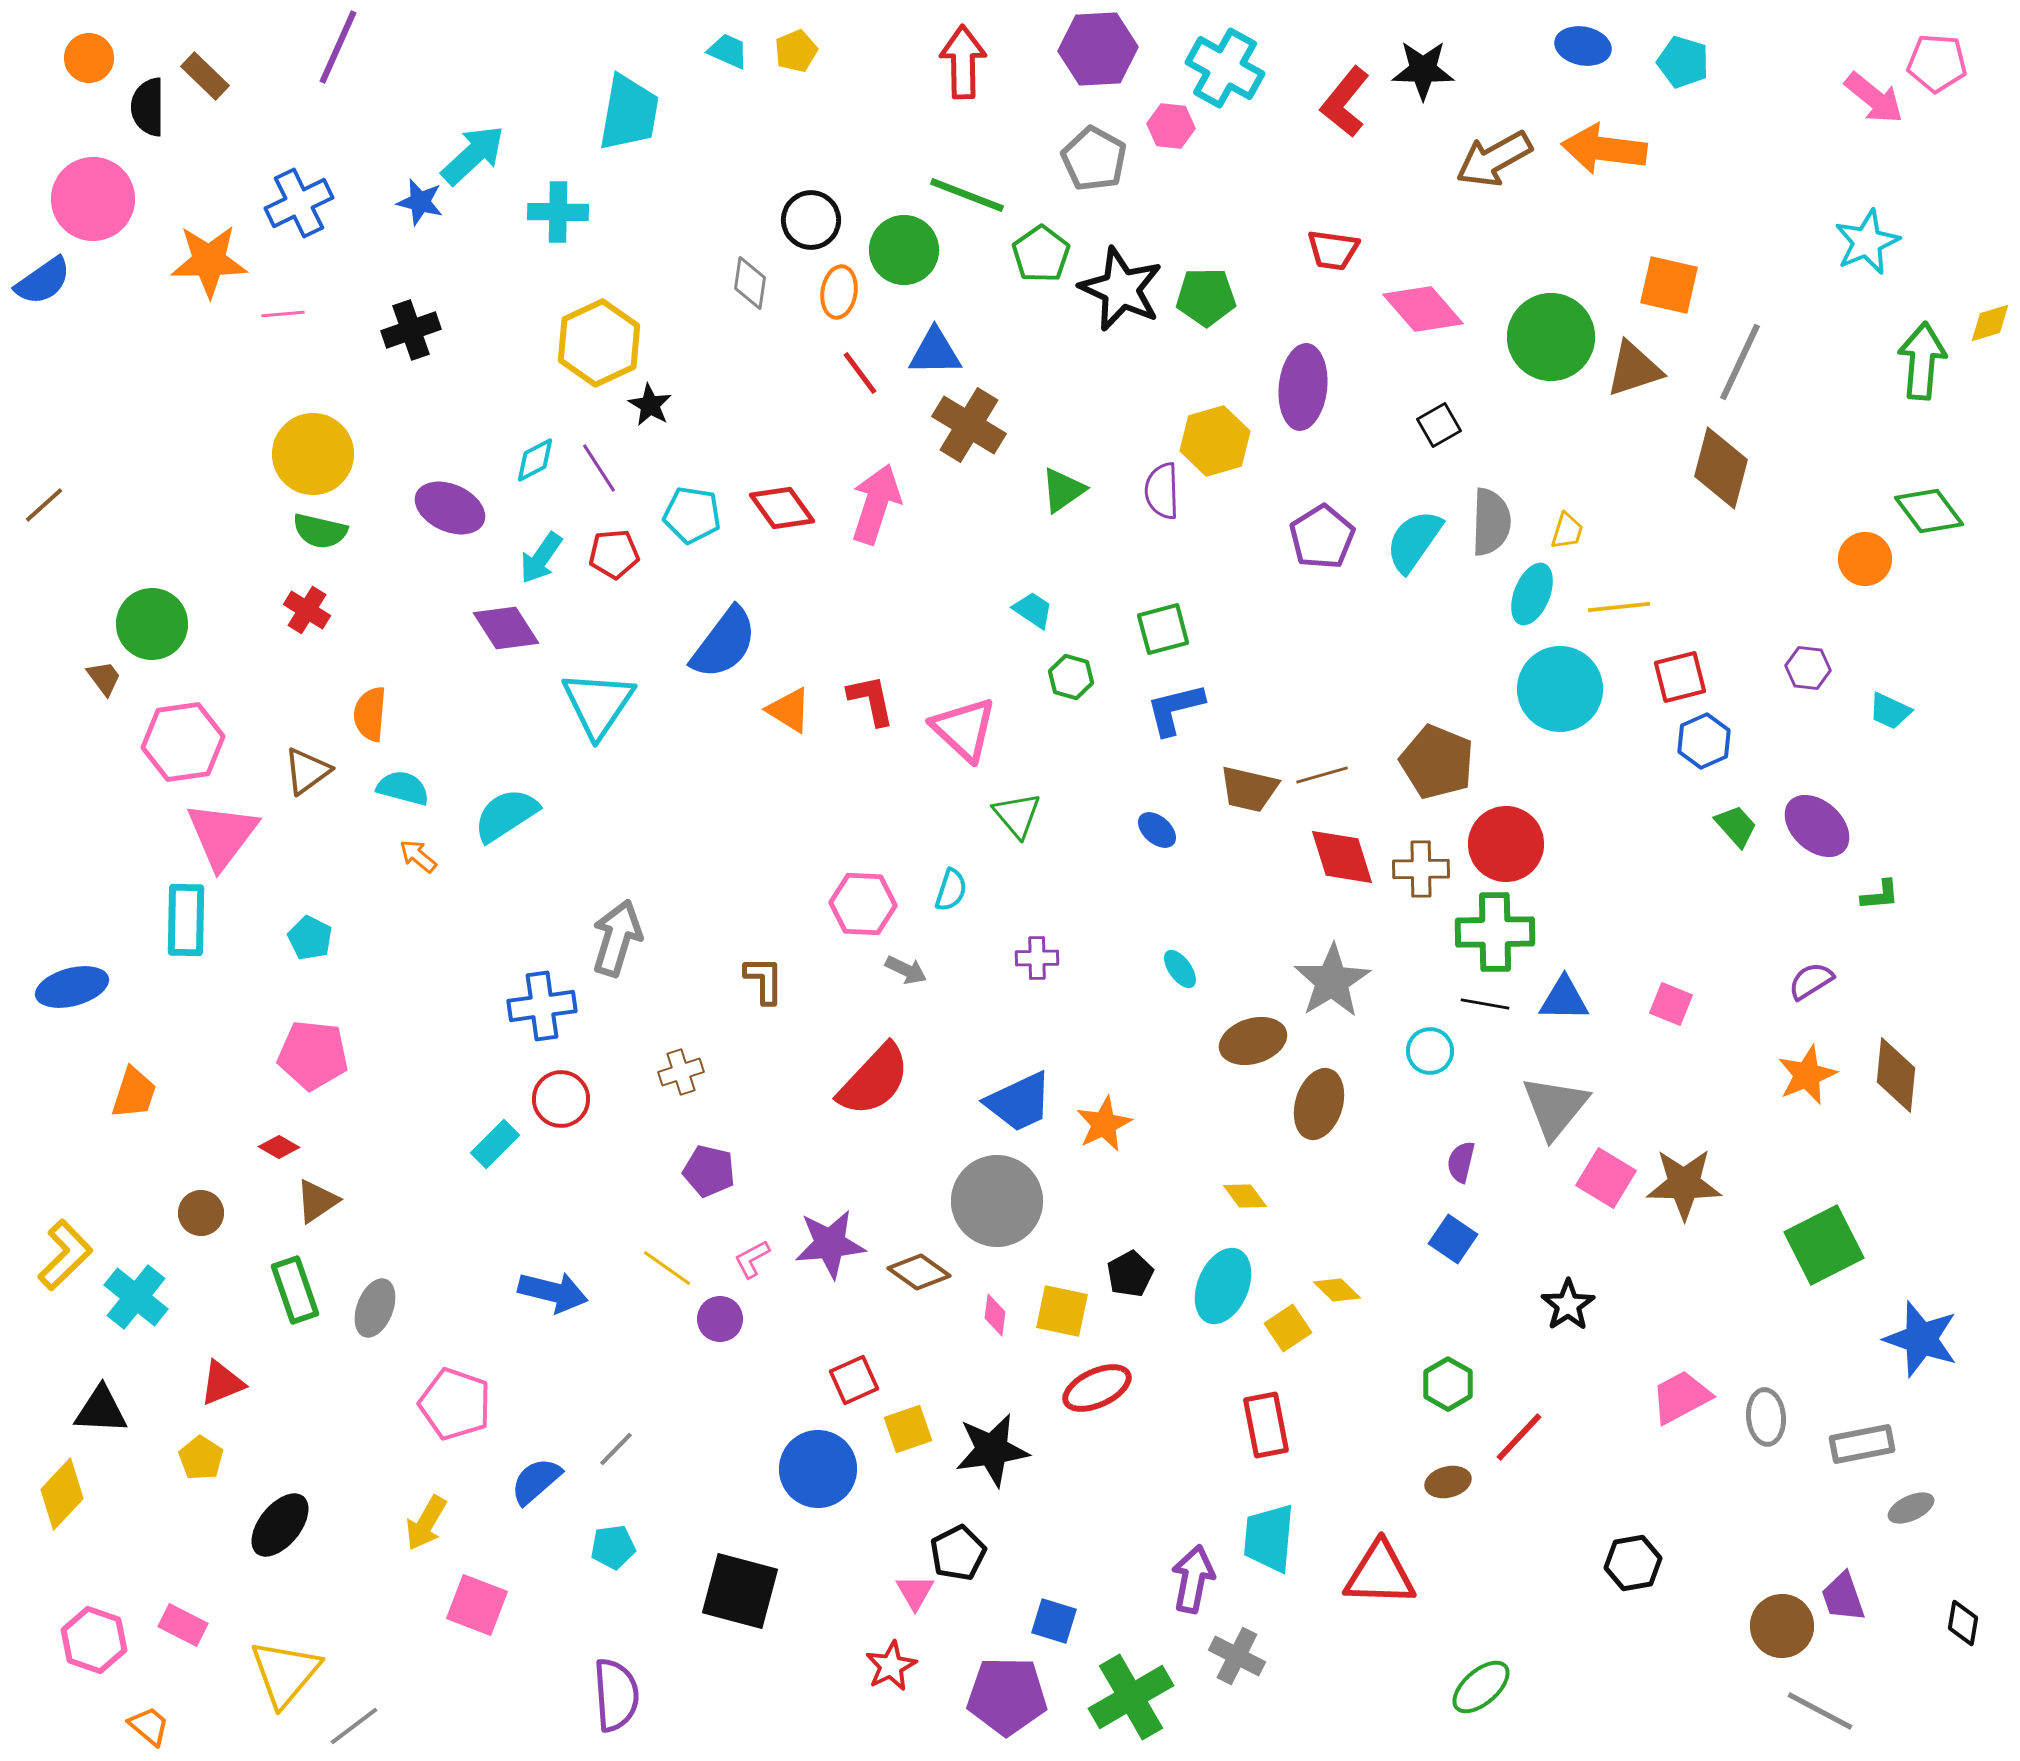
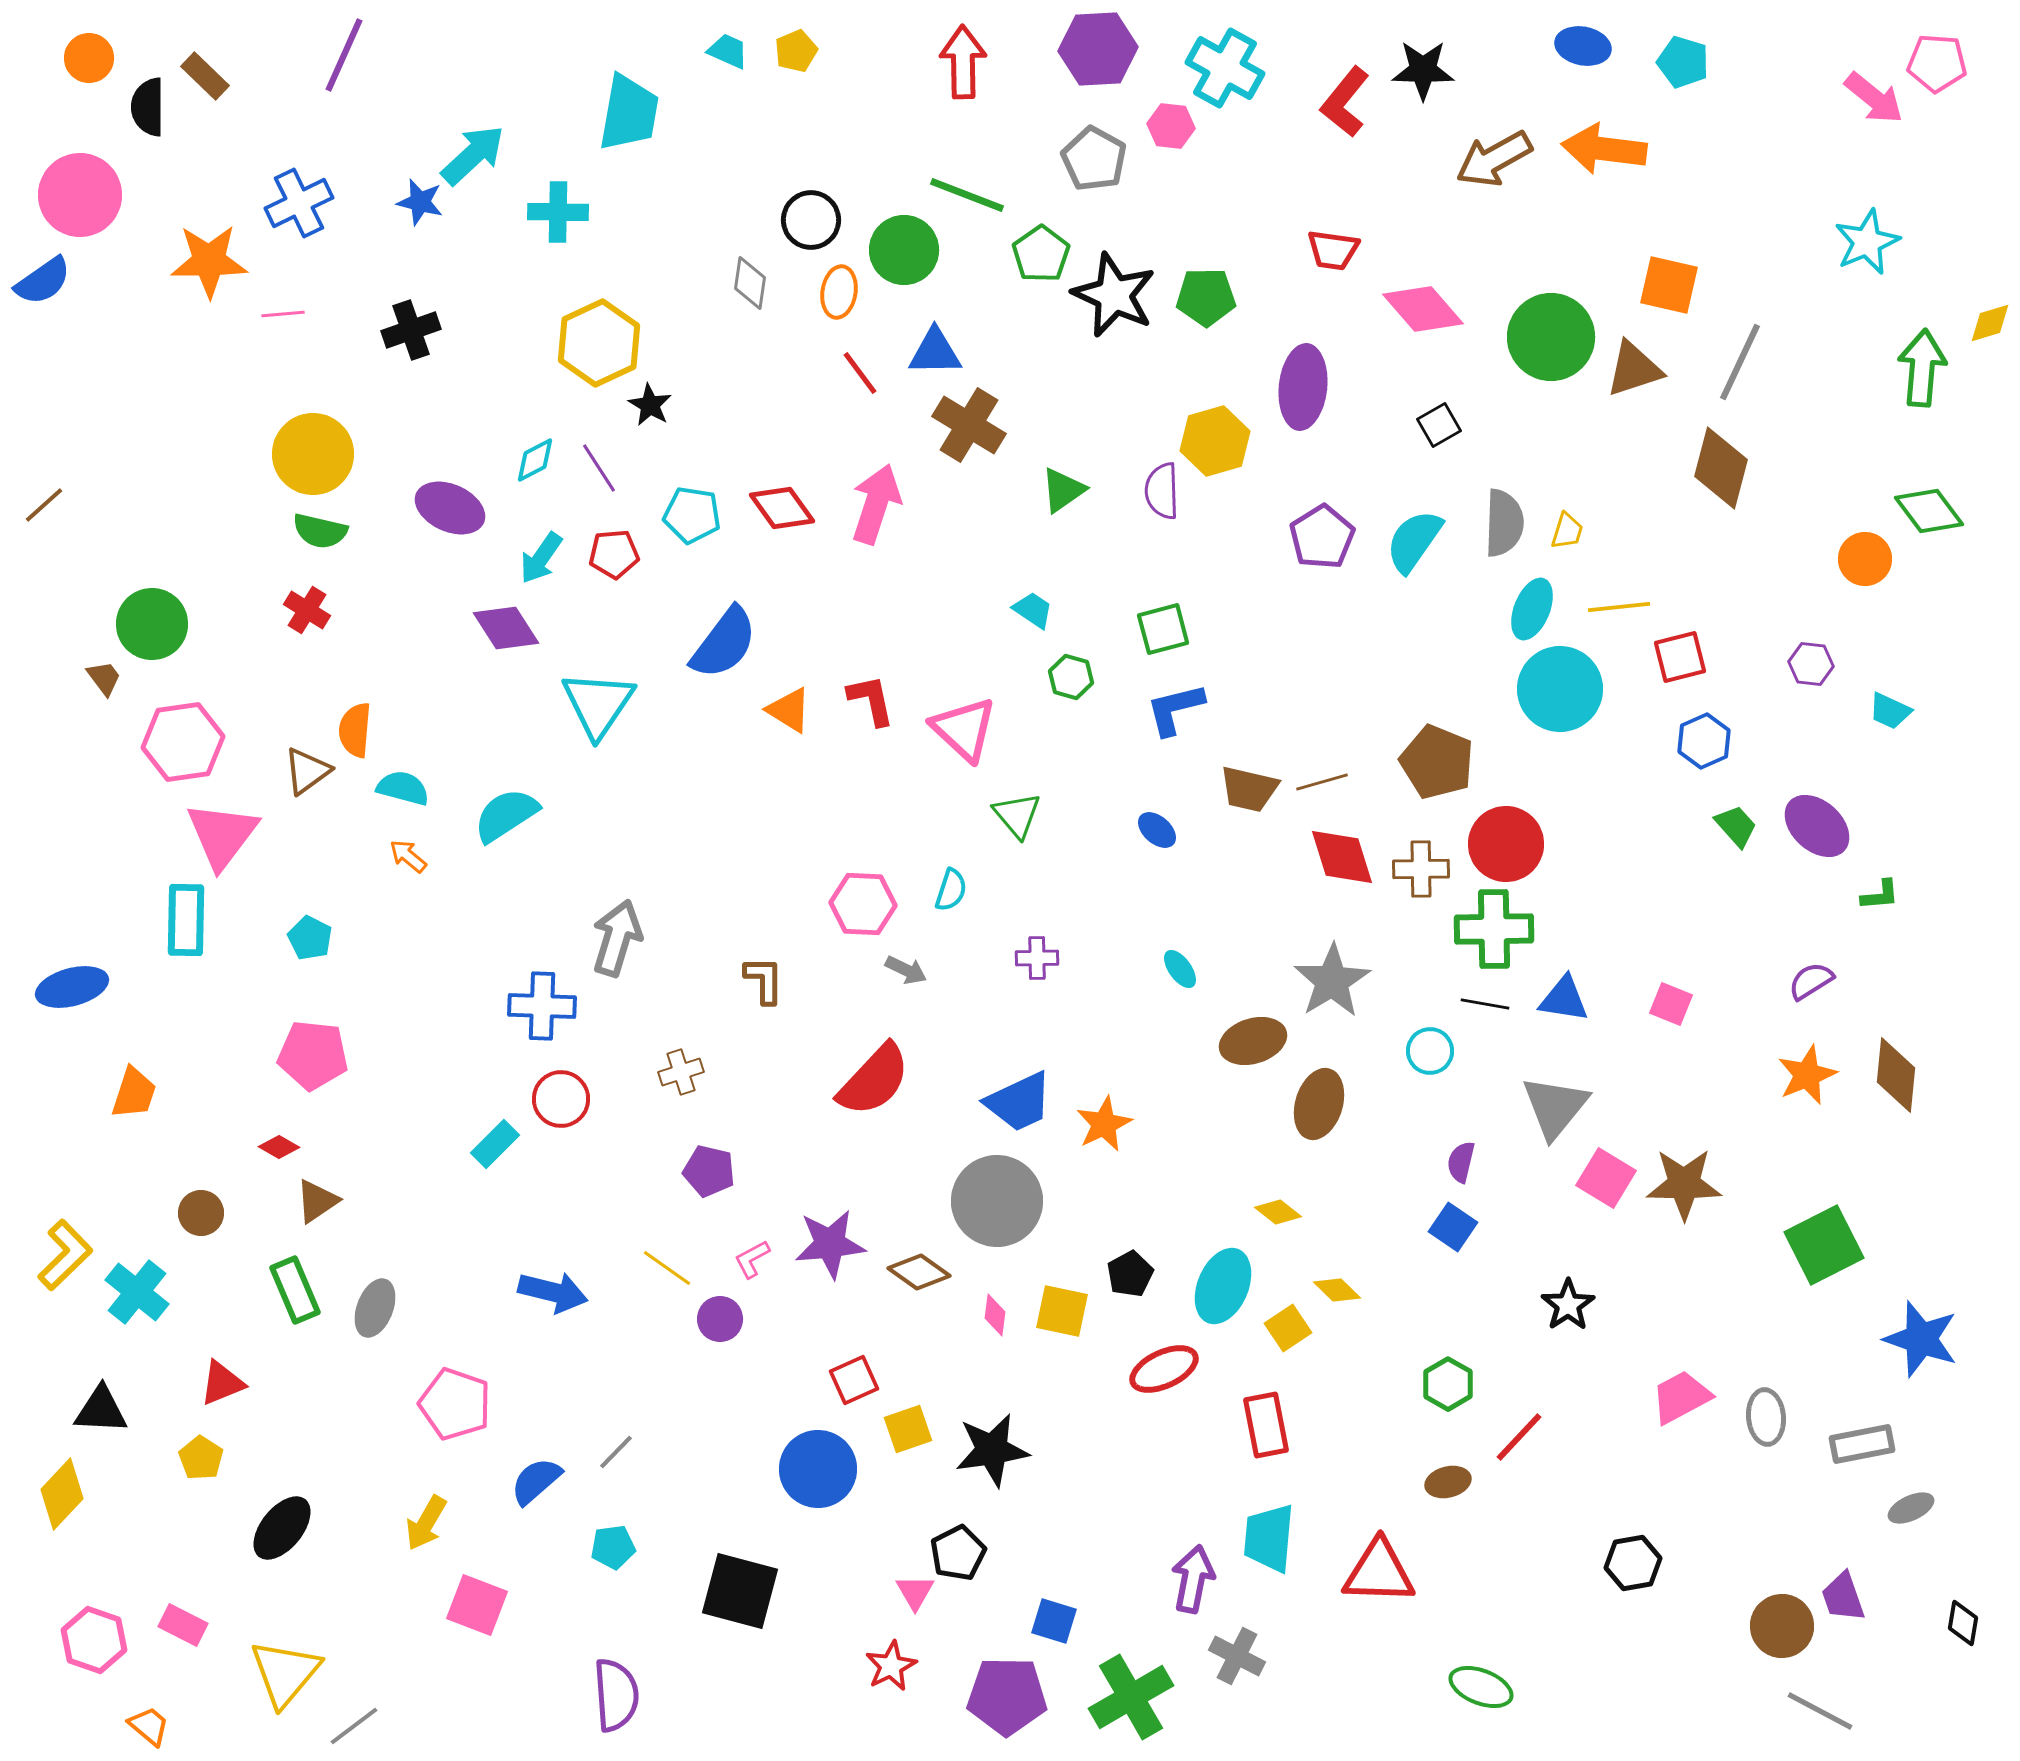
purple line at (338, 47): moved 6 px right, 8 px down
pink circle at (93, 199): moved 13 px left, 4 px up
black star at (1121, 289): moved 7 px left, 6 px down
green arrow at (1922, 361): moved 7 px down
gray semicircle at (1491, 522): moved 13 px right, 1 px down
cyan ellipse at (1532, 594): moved 15 px down
purple hexagon at (1808, 668): moved 3 px right, 4 px up
red square at (1680, 677): moved 20 px up
orange semicircle at (370, 714): moved 15 px left, 16 px down
brown line at (1322, 775): moved 7 px down
orange arrow at (418, 856): moved 10 px left
green cross at (1495, 932): moved 1 px left, 3 px up
blue triangle at (1564, 999): rotated 8 degrees clockwise
blue cross at (542, 1006): rotated 10 degrees clockwise
yellow diamond at (1245, 1196): moved 33 px right, 16 px down; rotated 15 degrees counterclockwise
blue square at (1453, 1239): moved 12 px up
green rectangle at (295, 1290): rotated 4 degrees counterclockwise
cyan cross at (136, 1297): moved 1 px right, 5 px up
red ellipse at (1097, 1388): moved 67 px right, 19 px up
gray line at (616, 1449): moved 3 px down
black ellipse at (280, 1525): moved 2 px right, 3 px down
red triangle at (1380, 1574): moved 1 px left, 2 px up
green ellipse at (1481, 1687): rotated 62 degrees clockwise
